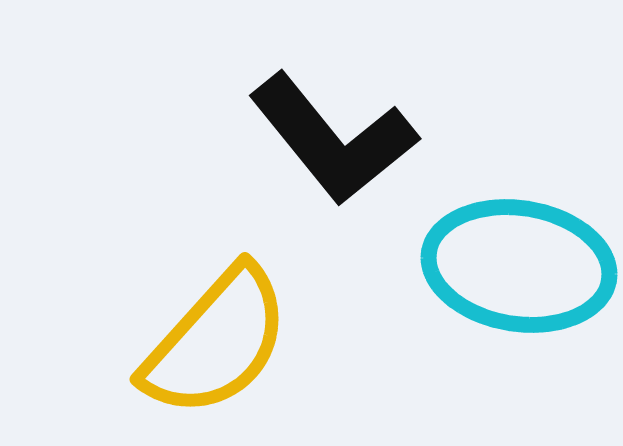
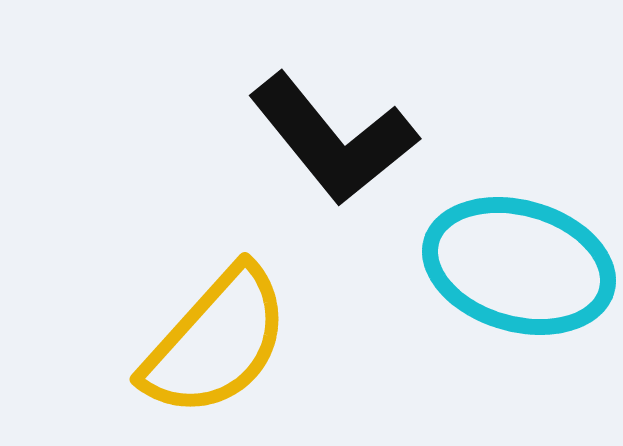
cyan ellipse: rotated 7 degrees clockwise
